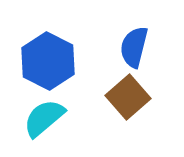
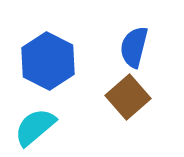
cyan semicircle: moved 9 px left, 9 px down
